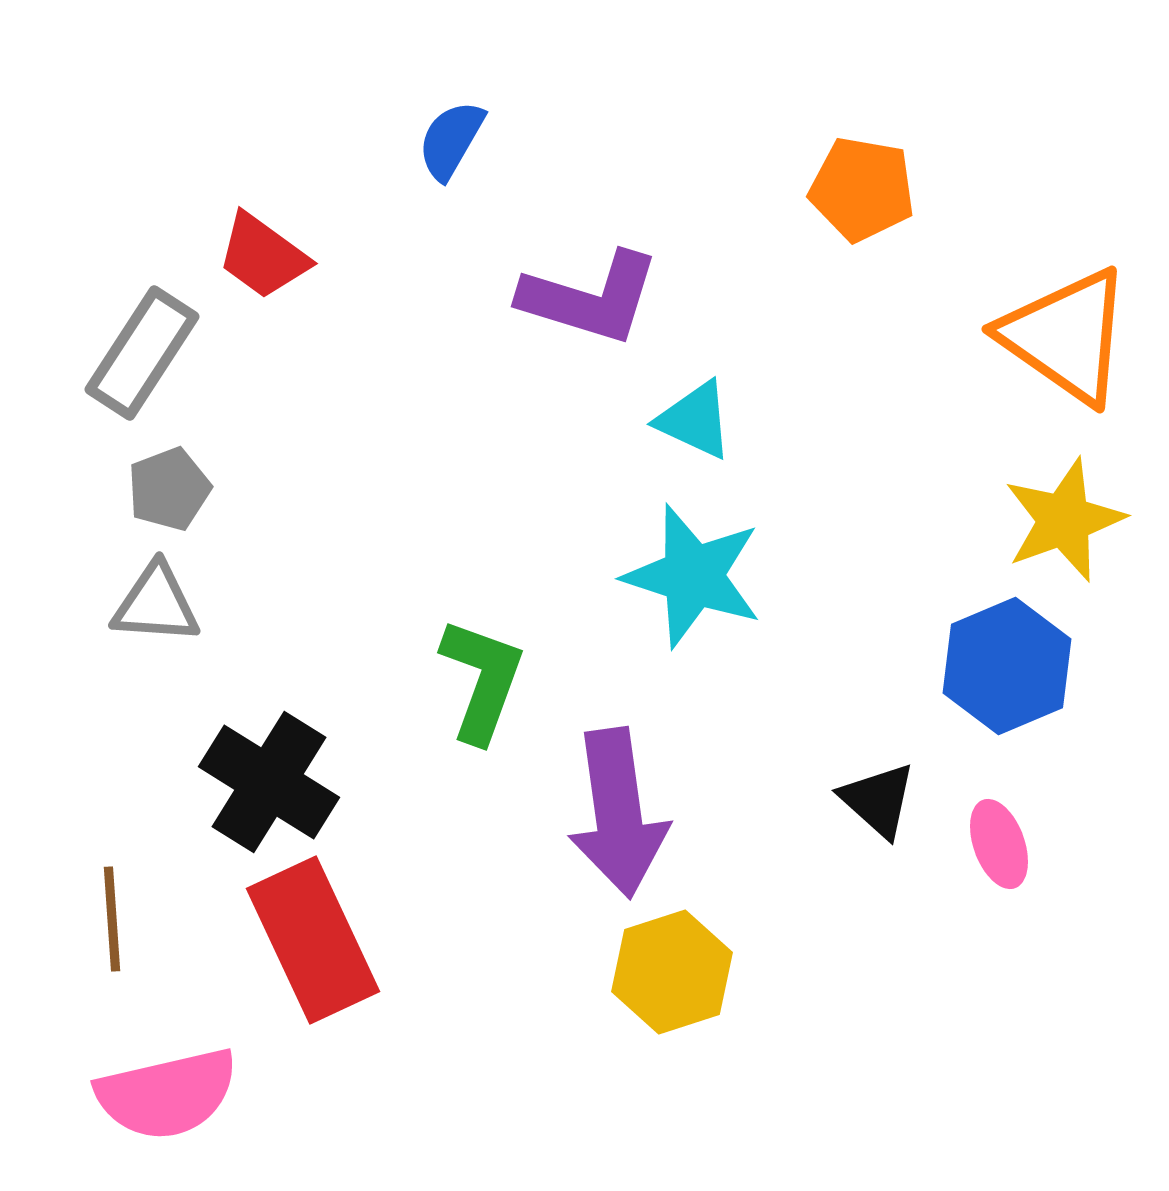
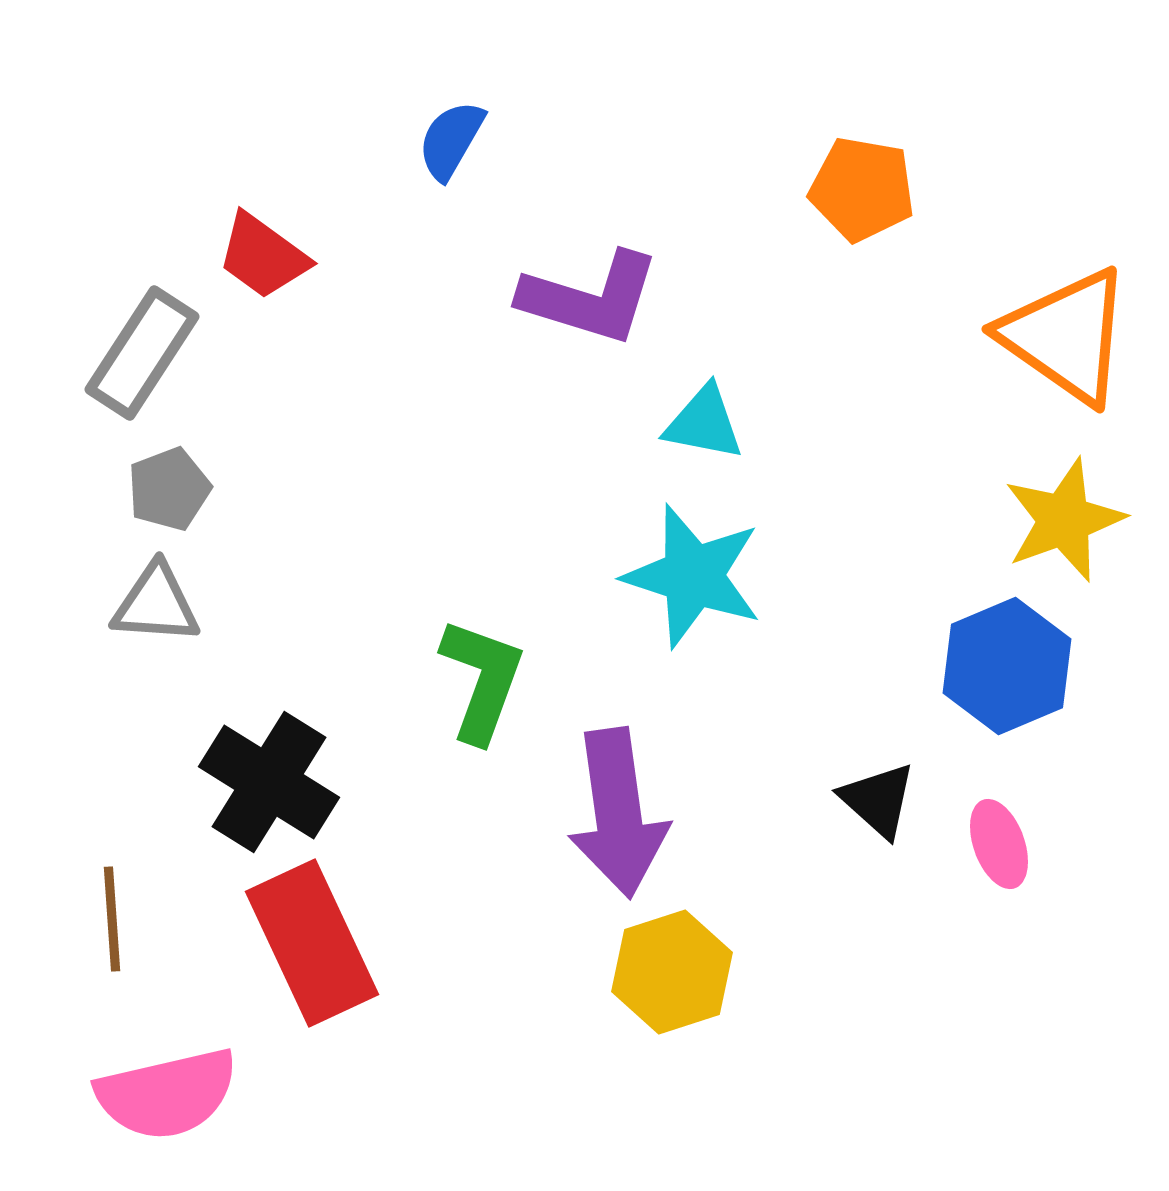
cyan triangle: moved 9 px right, 3 px down; rotated 14 degrees counterclockwise
red rectangle: moved 1 px left, 3 px down
